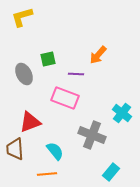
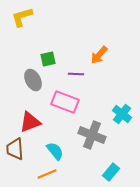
orange arrow: moved 1 px right
gray ellipse: moved 9 px right, 6 px down
pink rectangle: moved 4 px down
cyan cross: moved 1 px down
orange line: rotated 18 degrees counterclockwise
